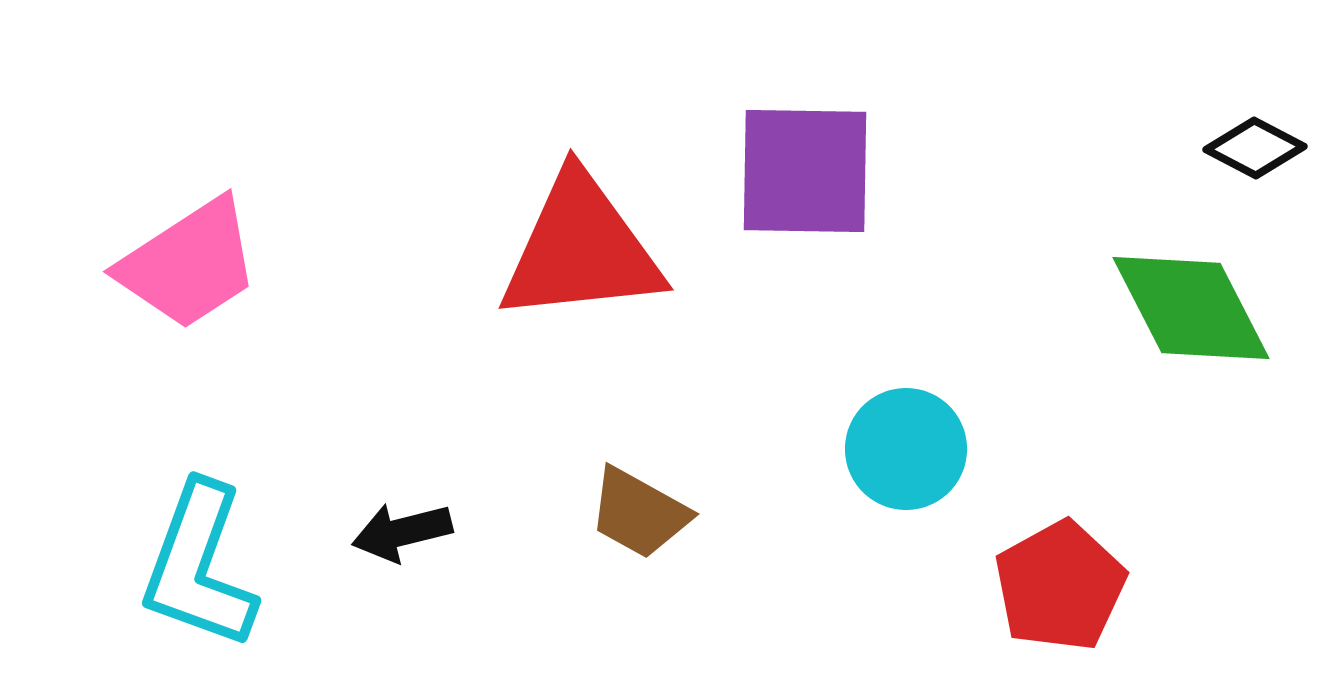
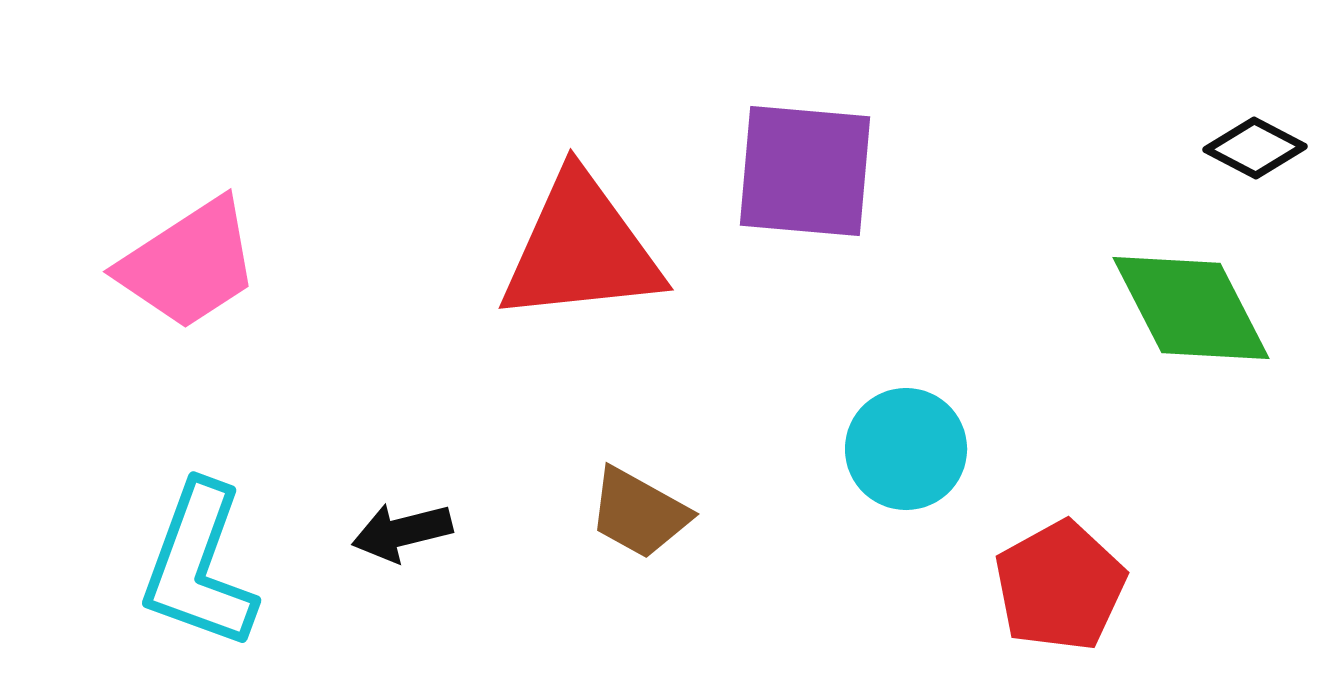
purple square: rotated 4 degrees clockwise
